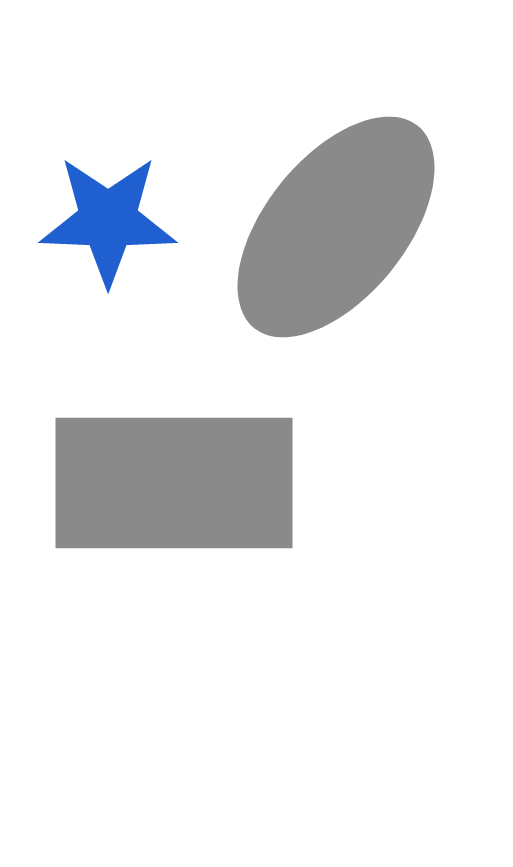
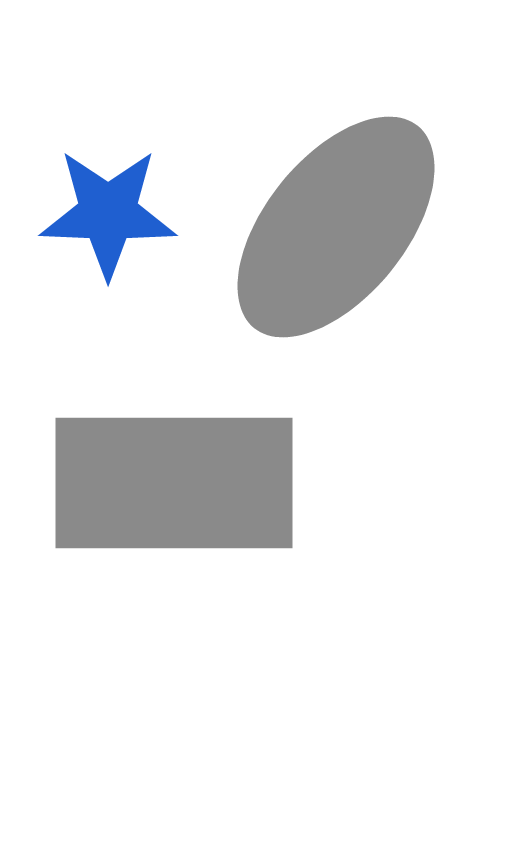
blue star: moved 7 px up
